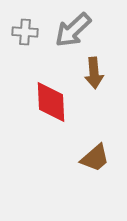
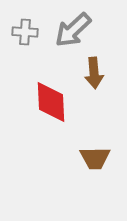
brown trapezoid: rotated 40 degrees clockwise
